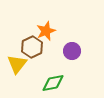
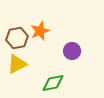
orange star: moved 6 px left
brown hexagon: moved 15 px left, 9 px up; rotated 15 degrees clockwise
yellow triangle: rotated 25 degrees clockwise
